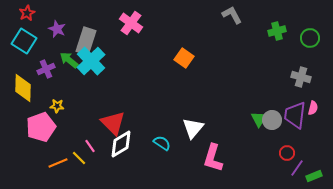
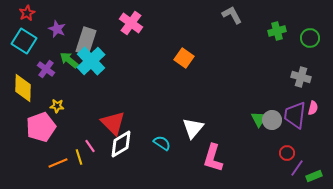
purple cross: rotated 30 degrees counterclockwise
yellow line: moved 1 px up; rotated 28 degrees clockwise
